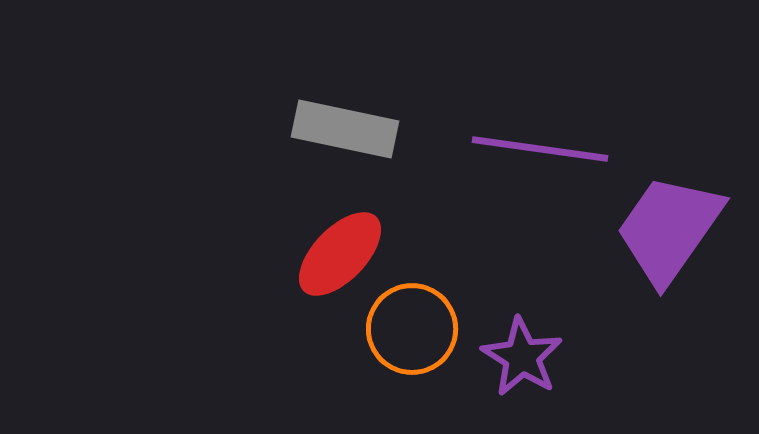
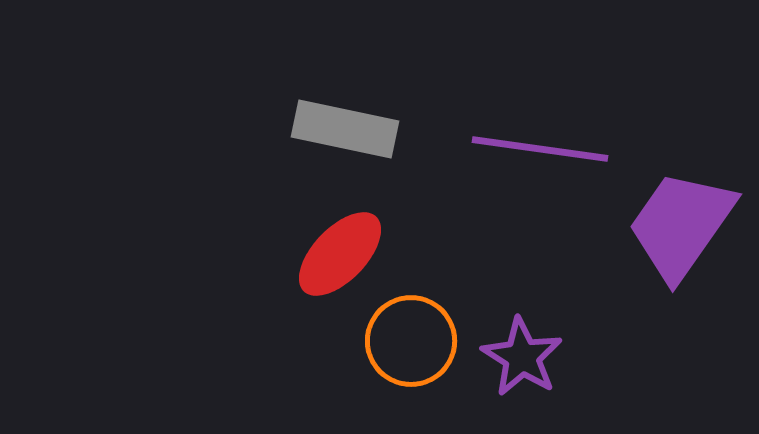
purple trapezoid: moved 12 px right, 4 px up
orange circle: moved 1 px left, 12 px down
